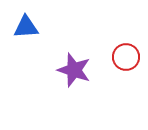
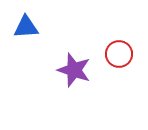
red circle: moved 7 px left, 3 px up
